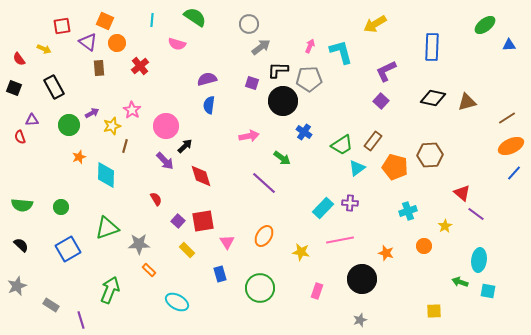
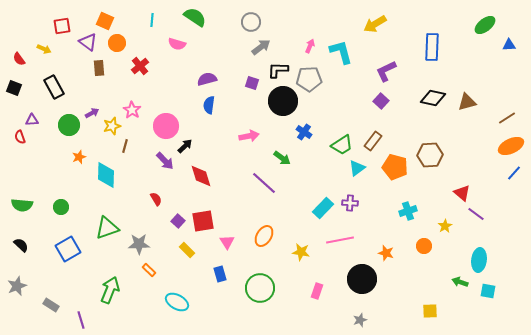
gray circle at (249, 24): moved 2 px right, 2 px up
yellow square at (434, 311): moved 4 px left
